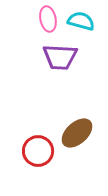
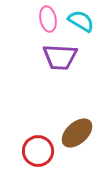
cyan semicircle: rotated 16 degrees clockwise
